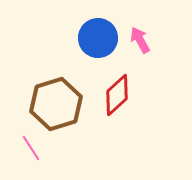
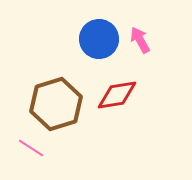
blue circle: moved 1 px right, 1 px down
red diamond: rotated 33 degrees clockwise
pink line: rotated 24 degrees counterclockwise
